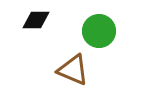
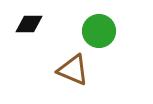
black diamond: moved 7 px left, 4 px down
